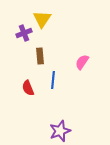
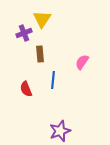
brown rectangle: moved 2 px up
red semicircle: moved 2 px left, 1 px down
